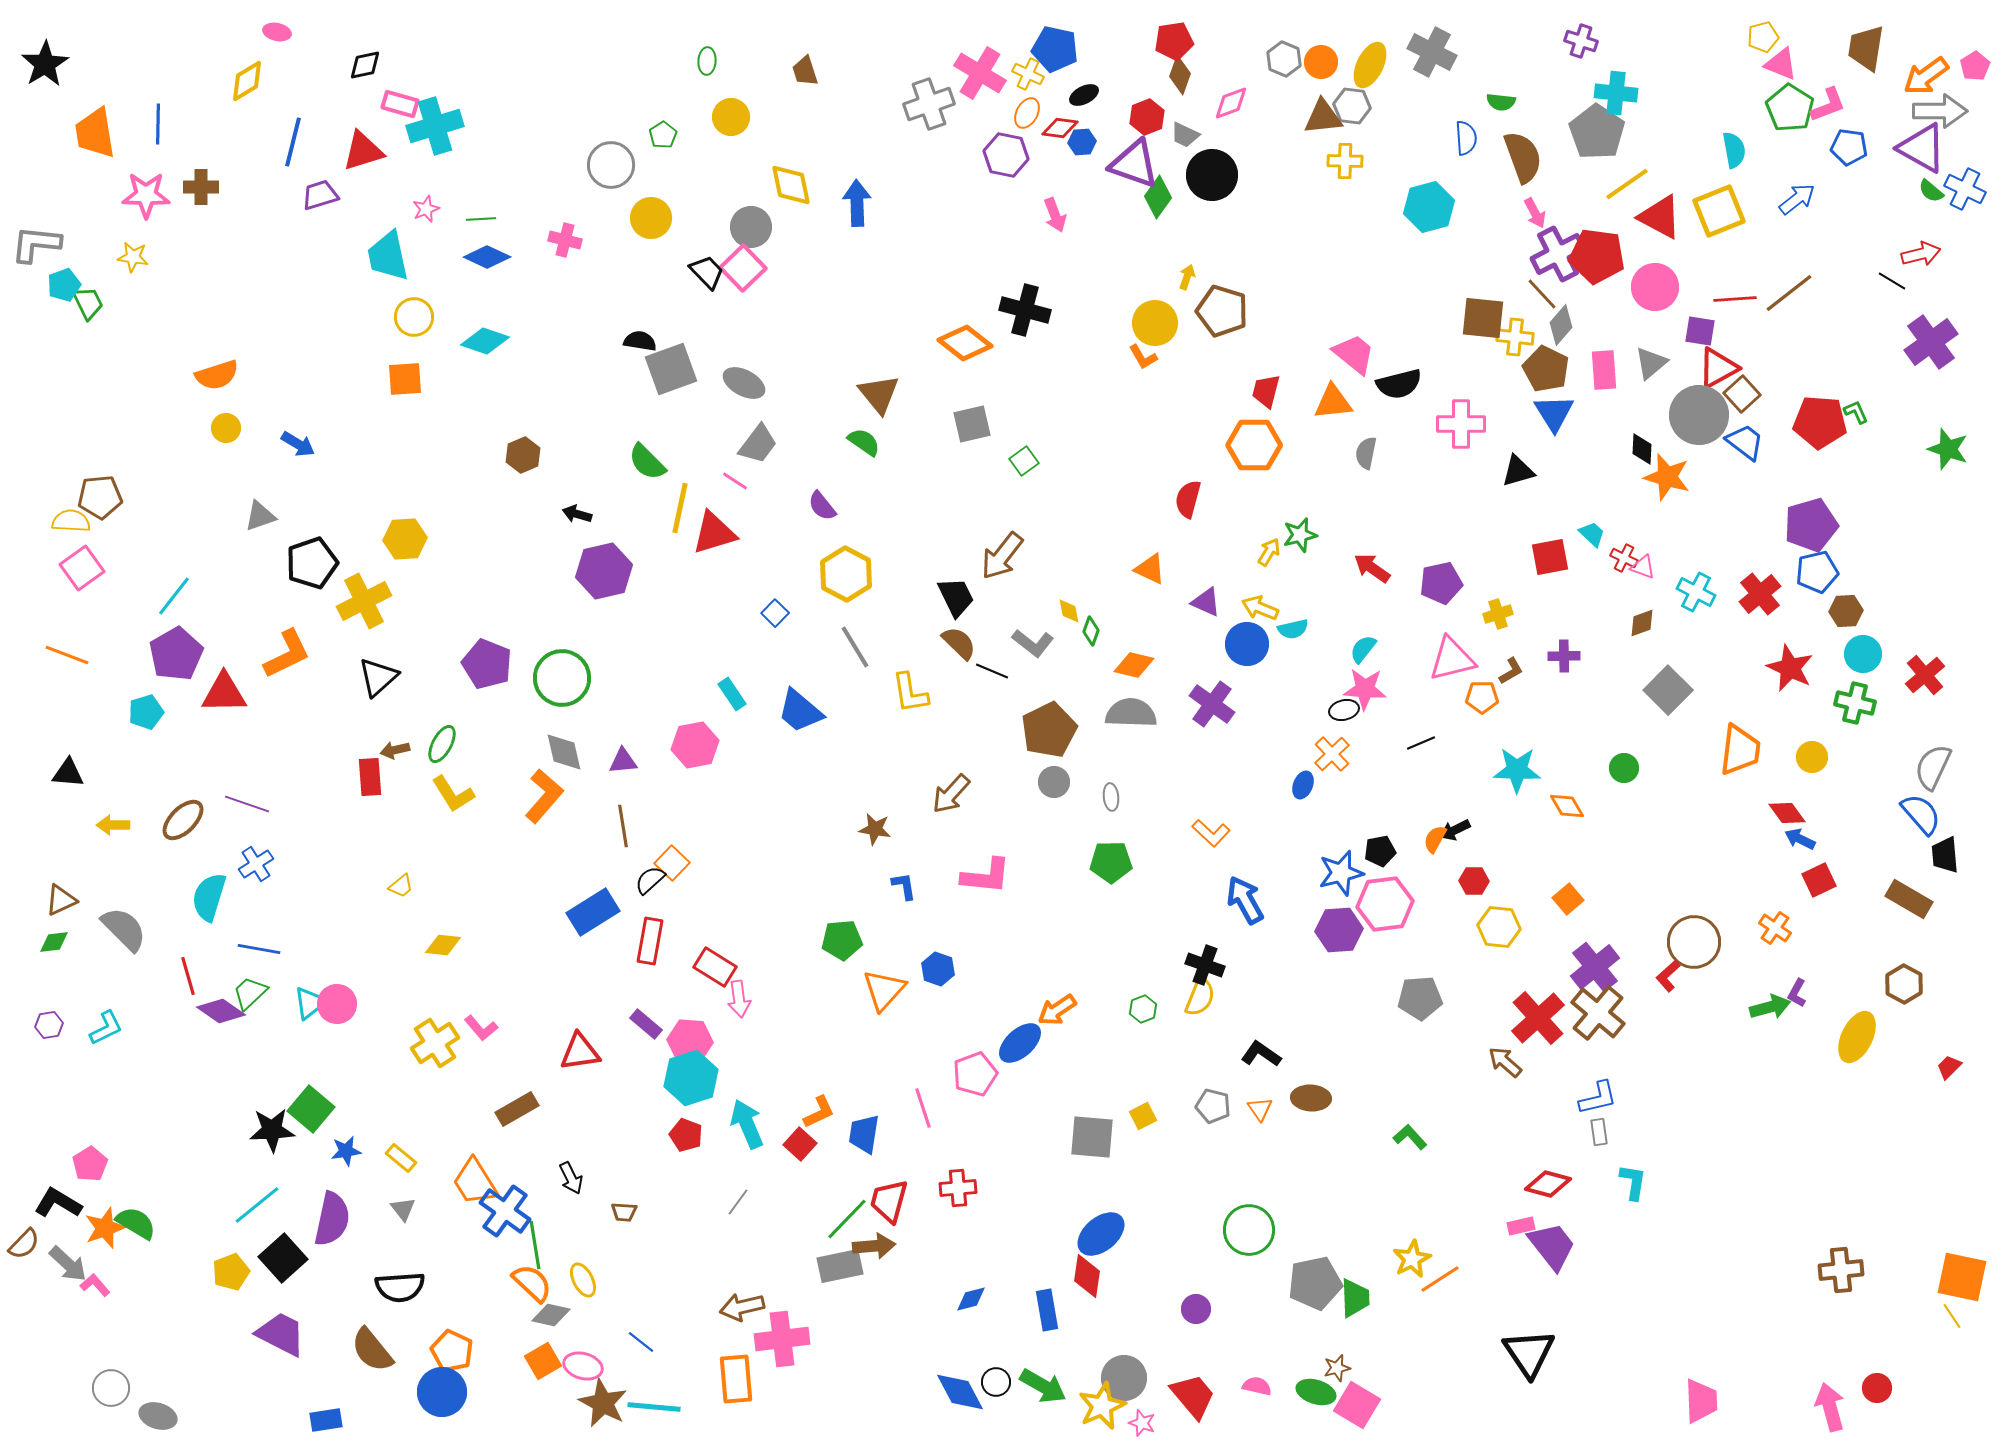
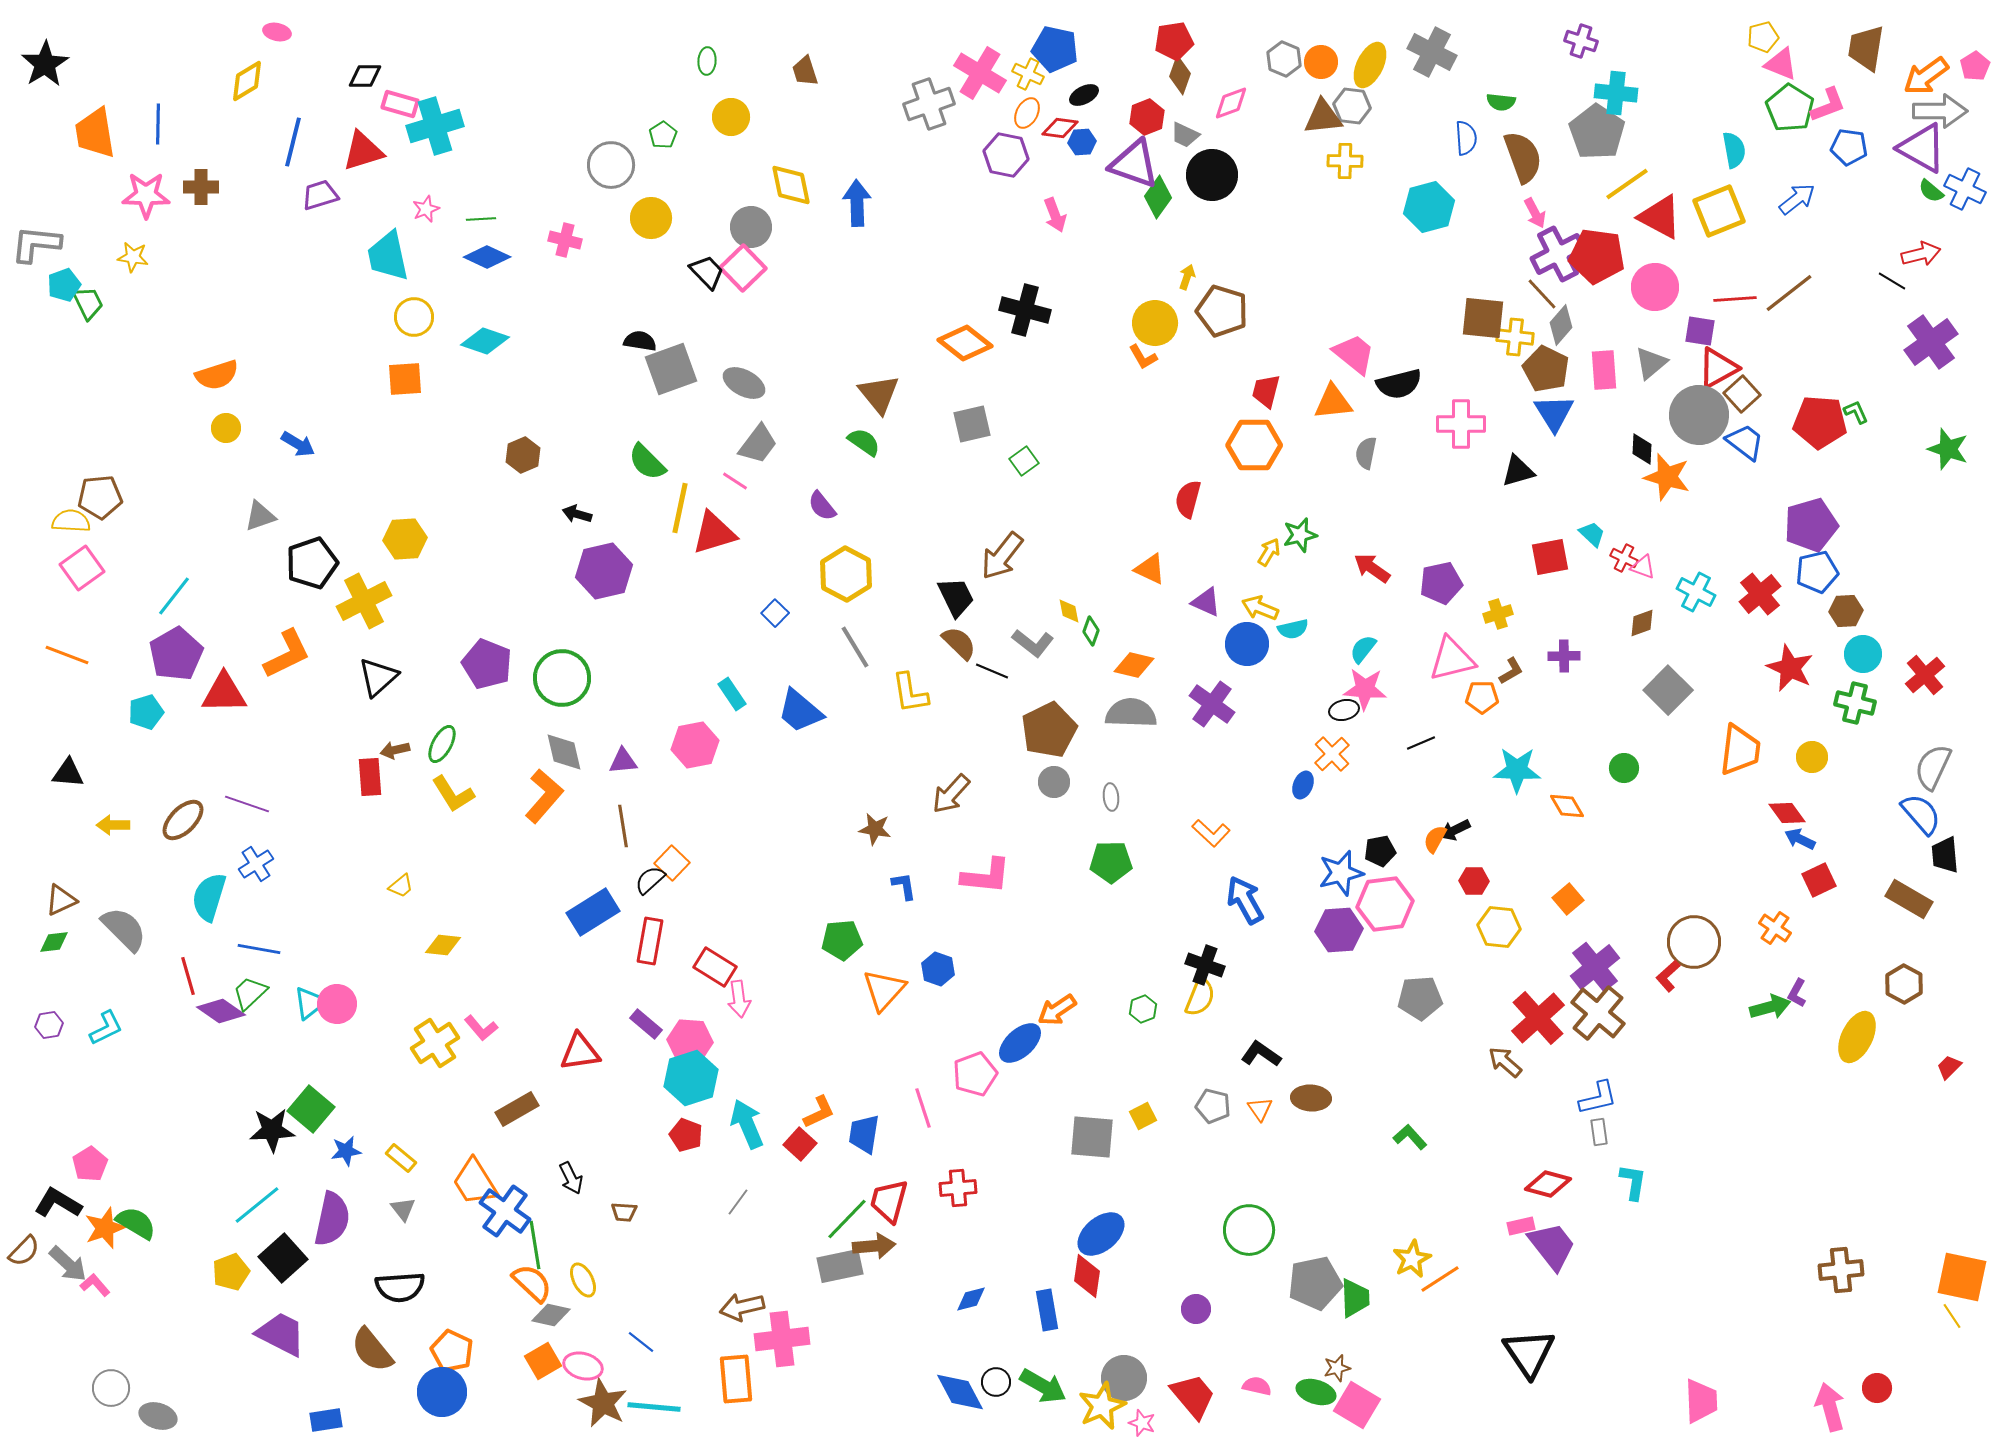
black diamond at (365, 65): moved 11 px down; rotated 12 degrees clockwise
brown semicircle at (24, 1244): moved 7 px down
